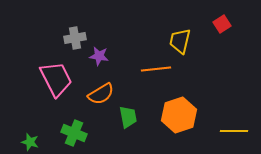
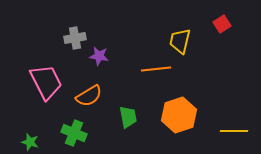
pink trapezoid: moved 10 px left, 3 px down
orange semicircle: moved 12 px left, 2 px down
